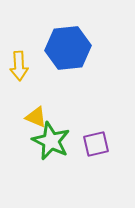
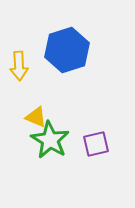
blue hexagon: moved 1 px left, 2 px down; rotated 12 degrees counterclockwise
green star: moved 1 px left, 1 px up; rotated 6 degrees clockwise
